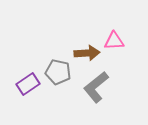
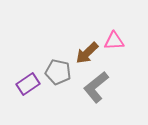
brown arrow: rotated 140 degrees clockwise
